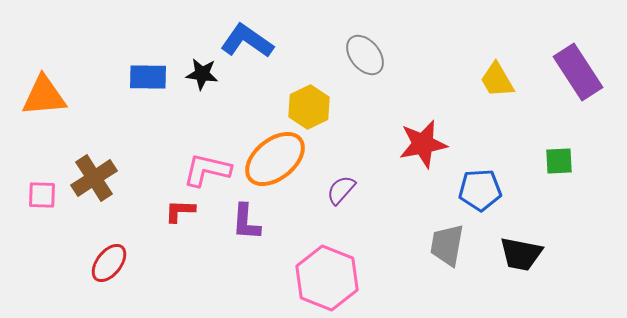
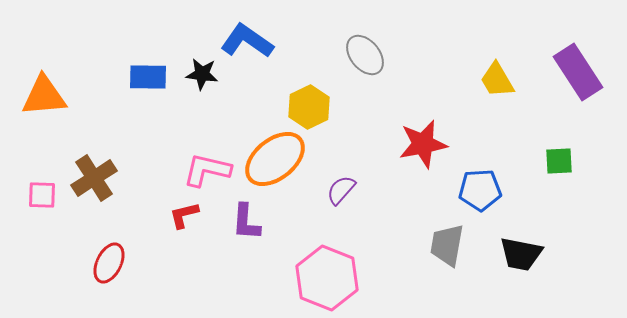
red L-shape: moved 4 px right, 4 px down; rotated 16 degrees counterclockwise
red ellipse: rotated 12 degrees counterclockwise
